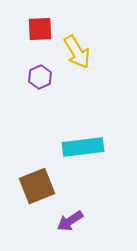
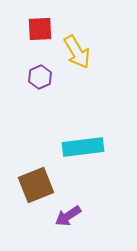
brown square: moved 1 px left, 1 px up
purple arrow: moved 2 px left, 5 px up
